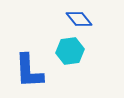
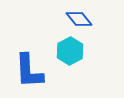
cyan hexagon: rotated 20 degrees counterclockwise
